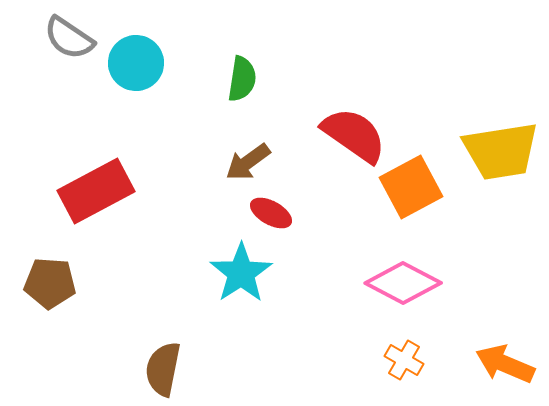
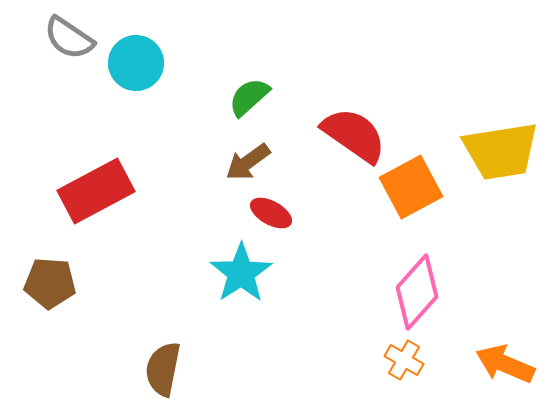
green semicircle: moved 7 px right, 18 px down; rotated 141 degrees counterclockwise
pink diamond: moved 14 px right, 9 px down; rotated 76 degrees counterclockwise
